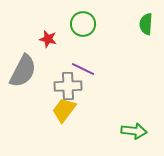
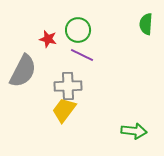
green circle: moved 5 px left, 6 px down
purple line: moved 1 px left, 14 px up
